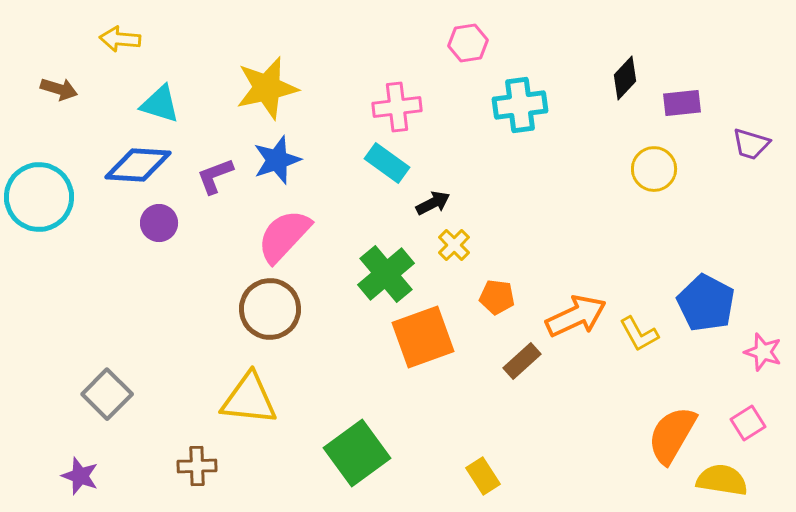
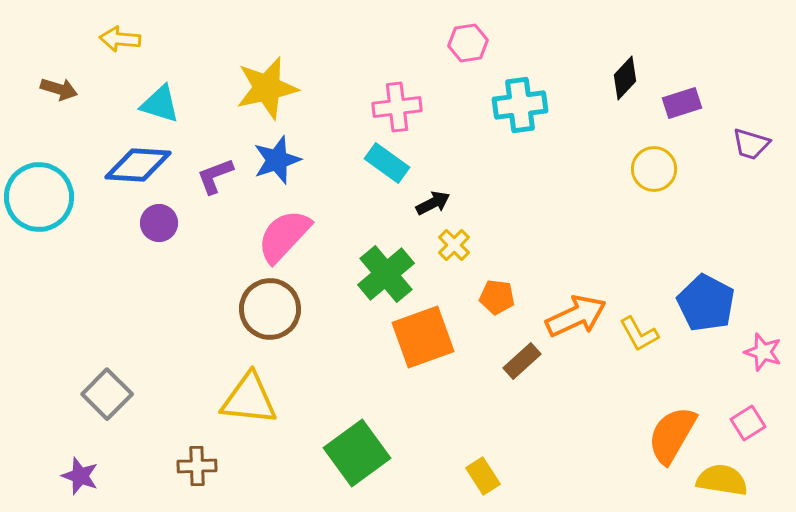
purple rectangle: rotated 12 degrees counterclockwise
